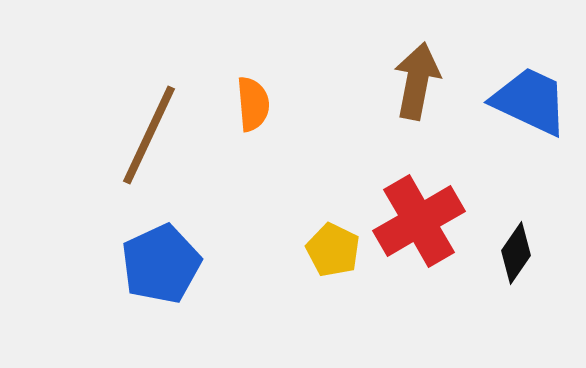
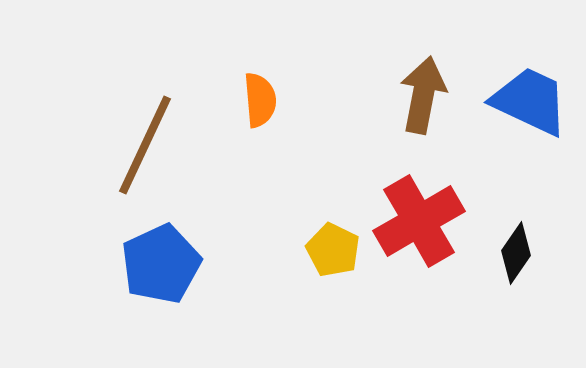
brown arrow: moved 6 px right, 14 px down
orange semicircle: moved 7 px right, 4 px up
brown line: moved 4 px left, 10 px down
